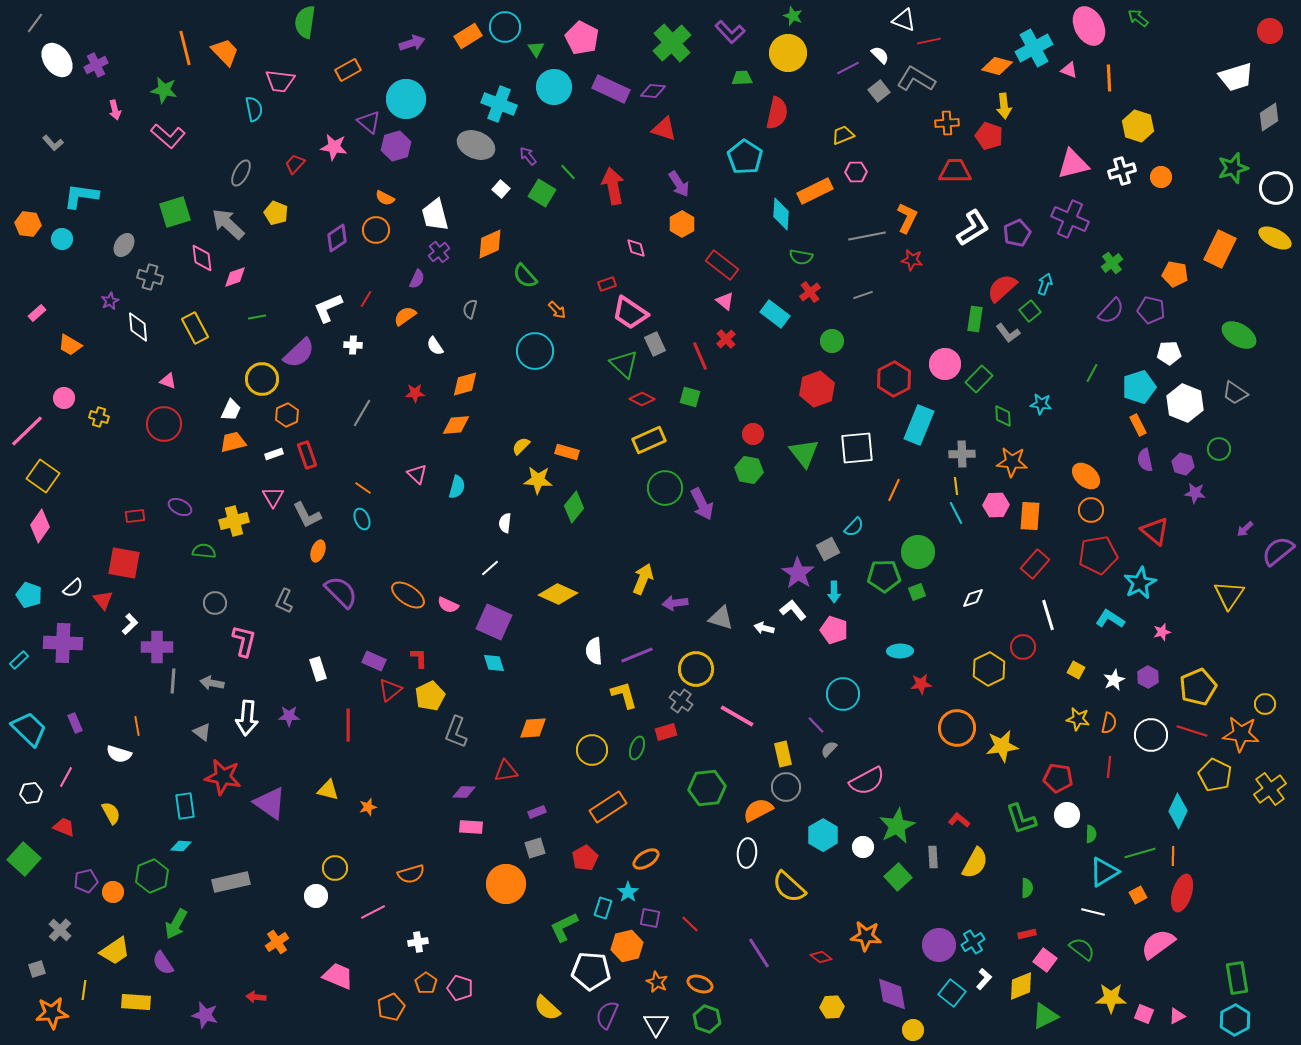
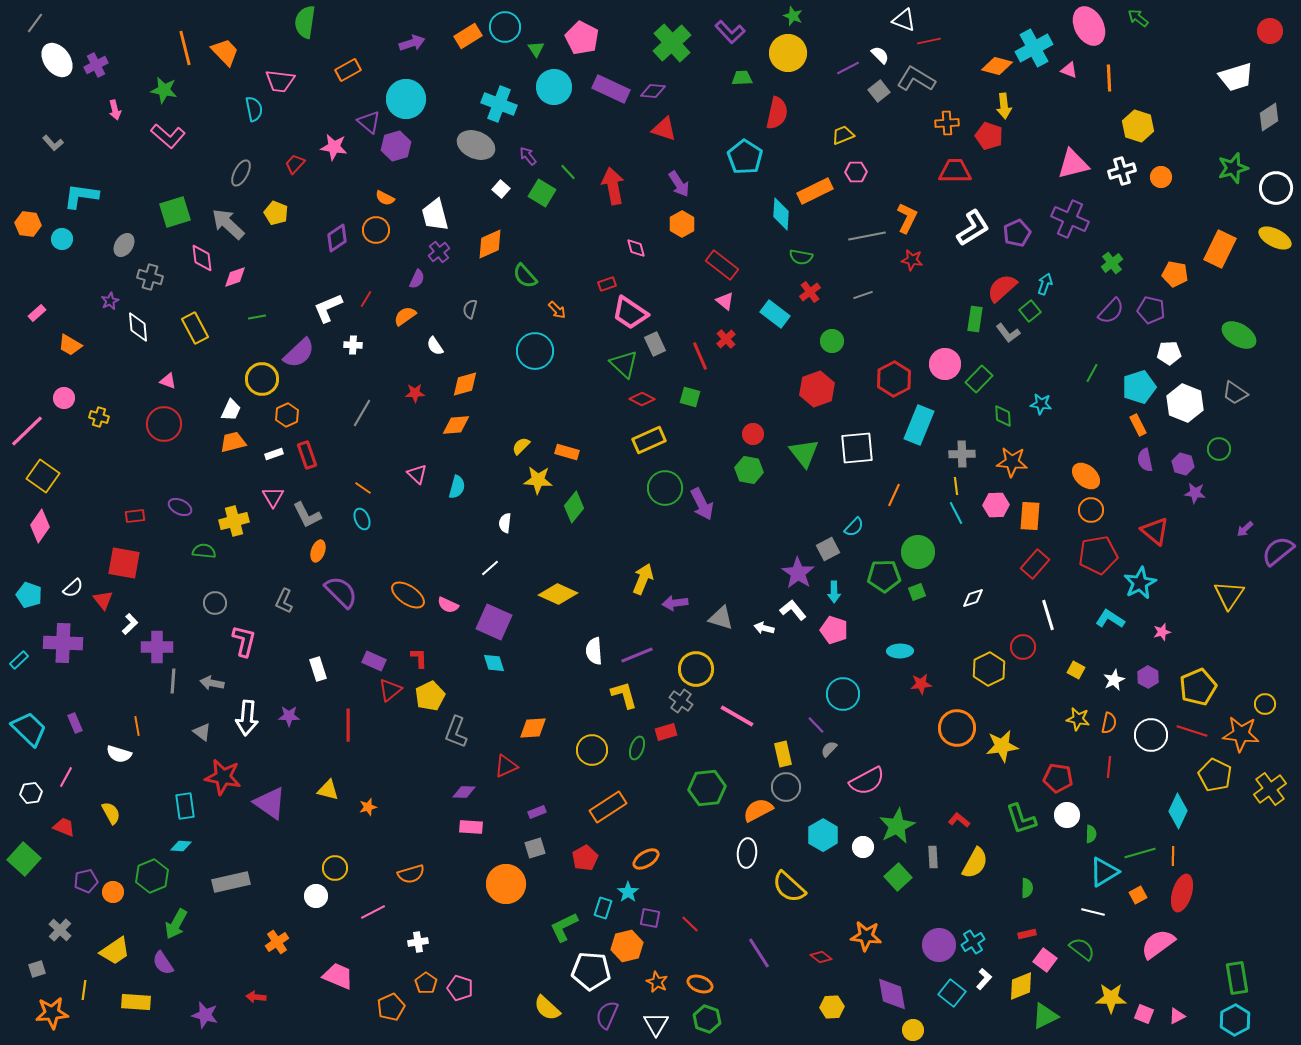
orange line at (894, 490): moved 5 px down
red triangle at (506, 771): moved 5 px up; rotated 15 degrees counterclockwise
